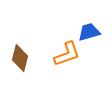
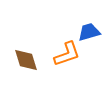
brown diamond: moved 6 px right, 2 px down; rotated 32 degrees counterclockwise
